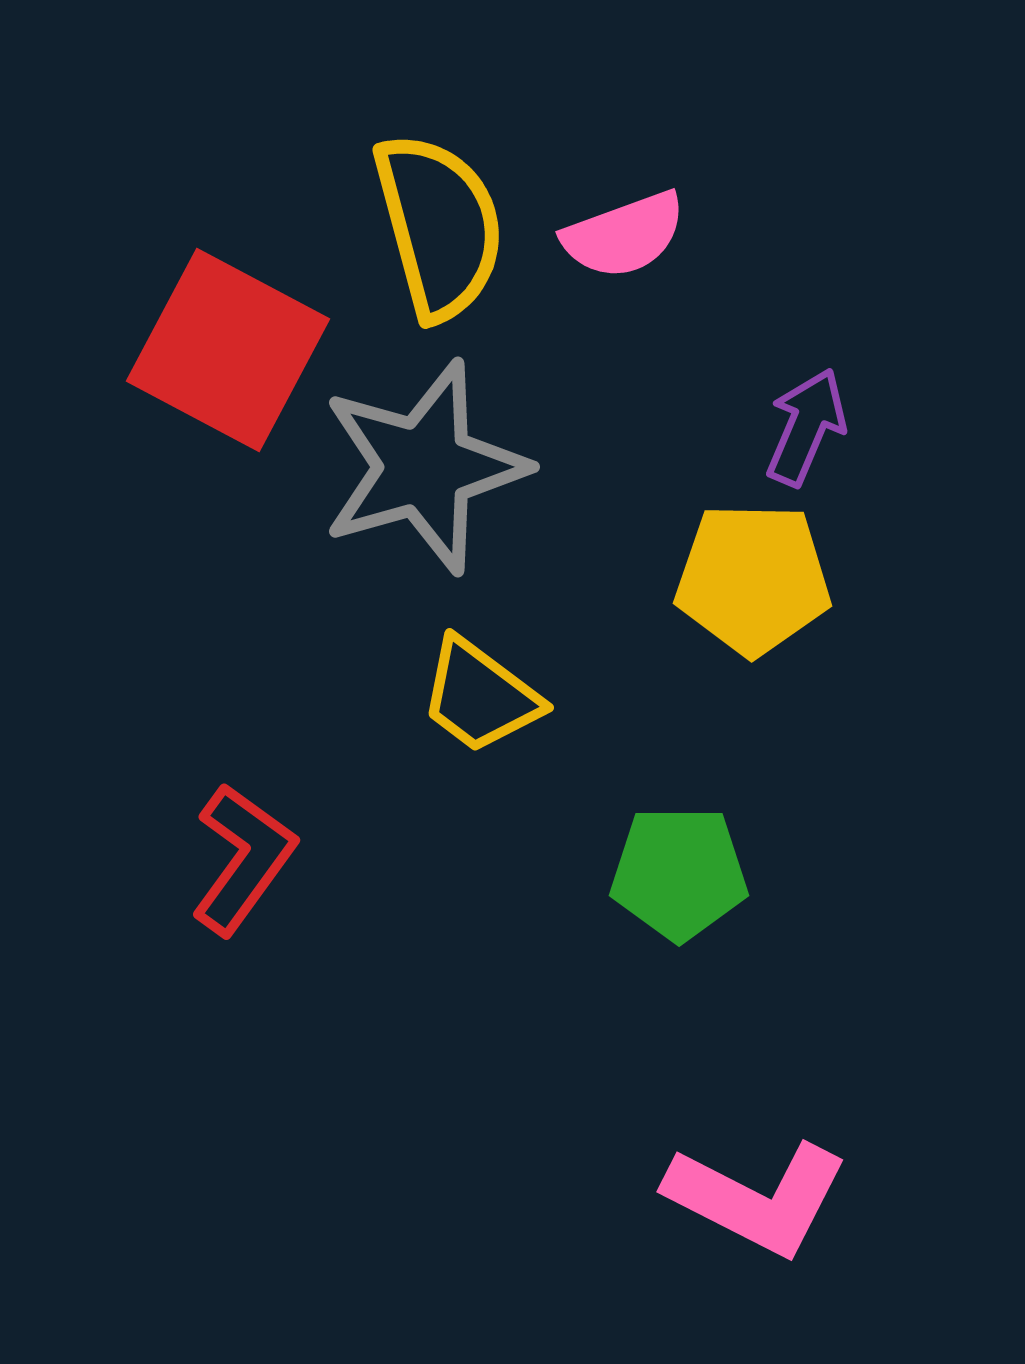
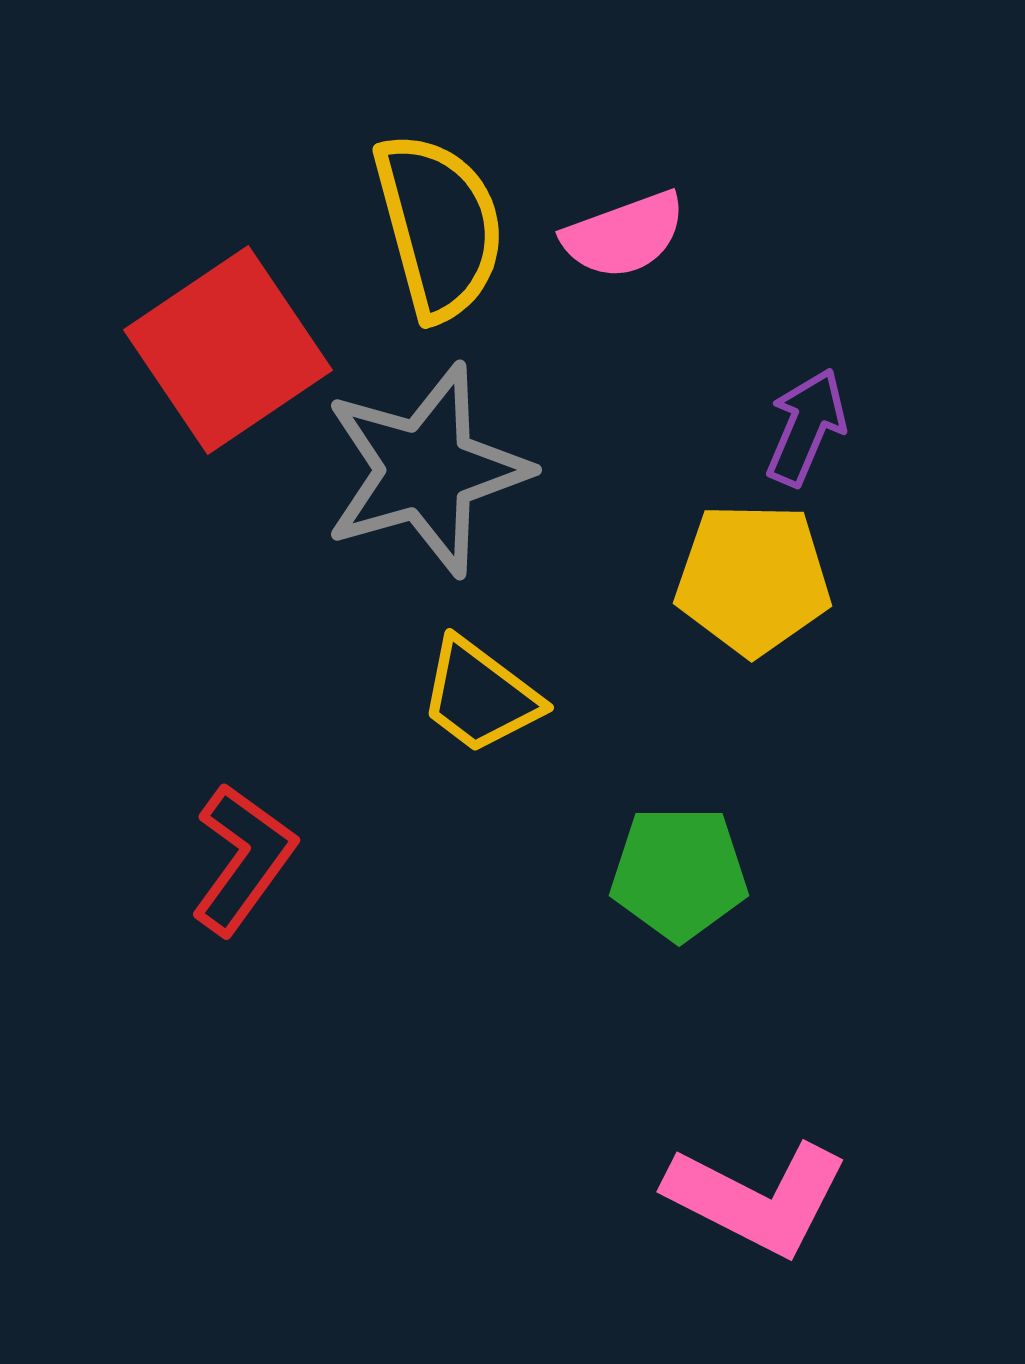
red square: rotated 28 degrees clockwise
gray star: moved 2 px right, 3 px down
